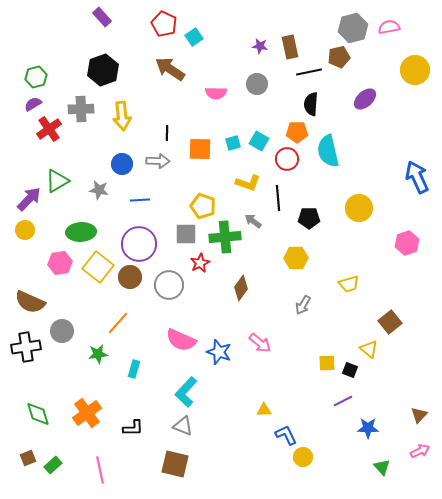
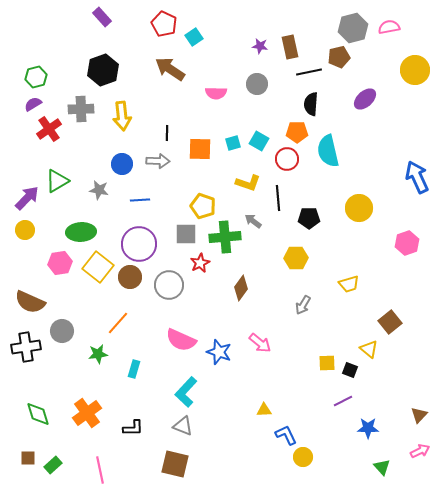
purple arrow at (29, 199): moved 2 px left, 1 px up
brown square at (28, 458): rotated 21 degrees clockwise
